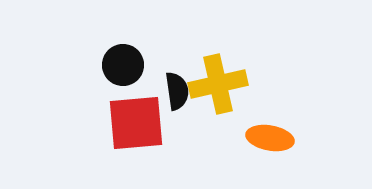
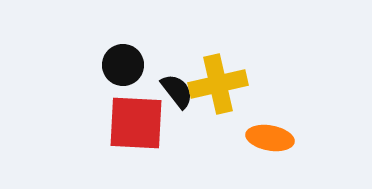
black semicircle: rotated 30 degrees counterclockwise
red square: rotated 8 degrees clockwise
